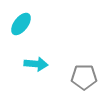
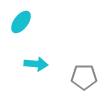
cyan ellipse: moved 2 px up
